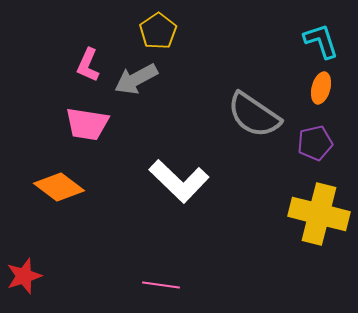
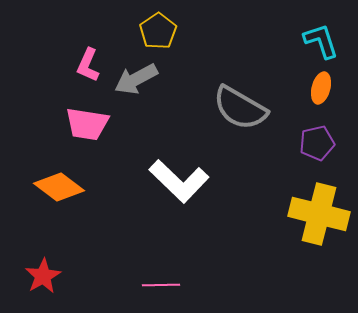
gray semicircle: moved 14 px left, 7 px up; rotated 4 degrees counterclockwise
purple pentagon: moved 2 px right
red star: moved 19 px right; rotated 12 degrees counterclockwise
pink line: rotated 9 degrees counterclockwise
